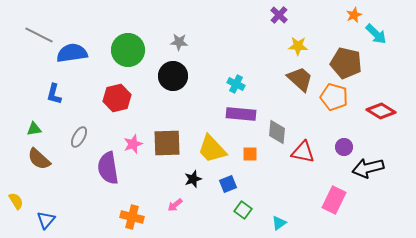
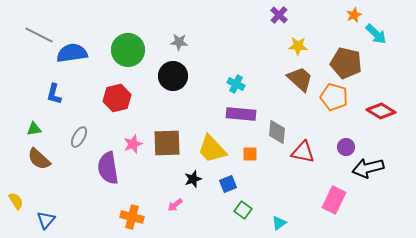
purple circle: moved 2 px right
